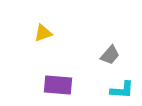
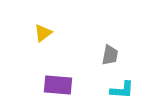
yellow triangle: rotated 18 degrees counterclockwise
gray trapezoid: rotated 30 degrees counterclockwise
